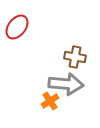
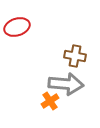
red ellipse: rotated 35 degrees clockwise
brown cross: moved 1 px up
